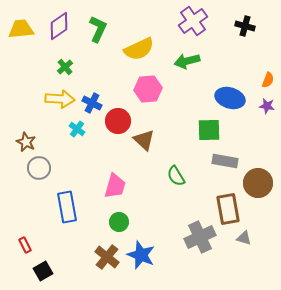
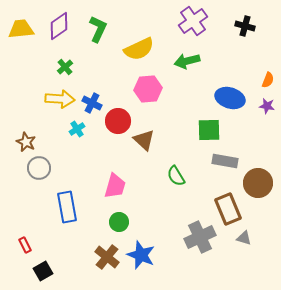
cyan cross: rotated 21 degrees clockwise
brown rectangle: rotated 12 degrees counterclockwise
